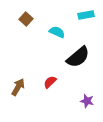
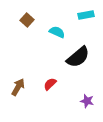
brown square: moved 1 px right, 1 px down
red semicircle: moved 2 px down
